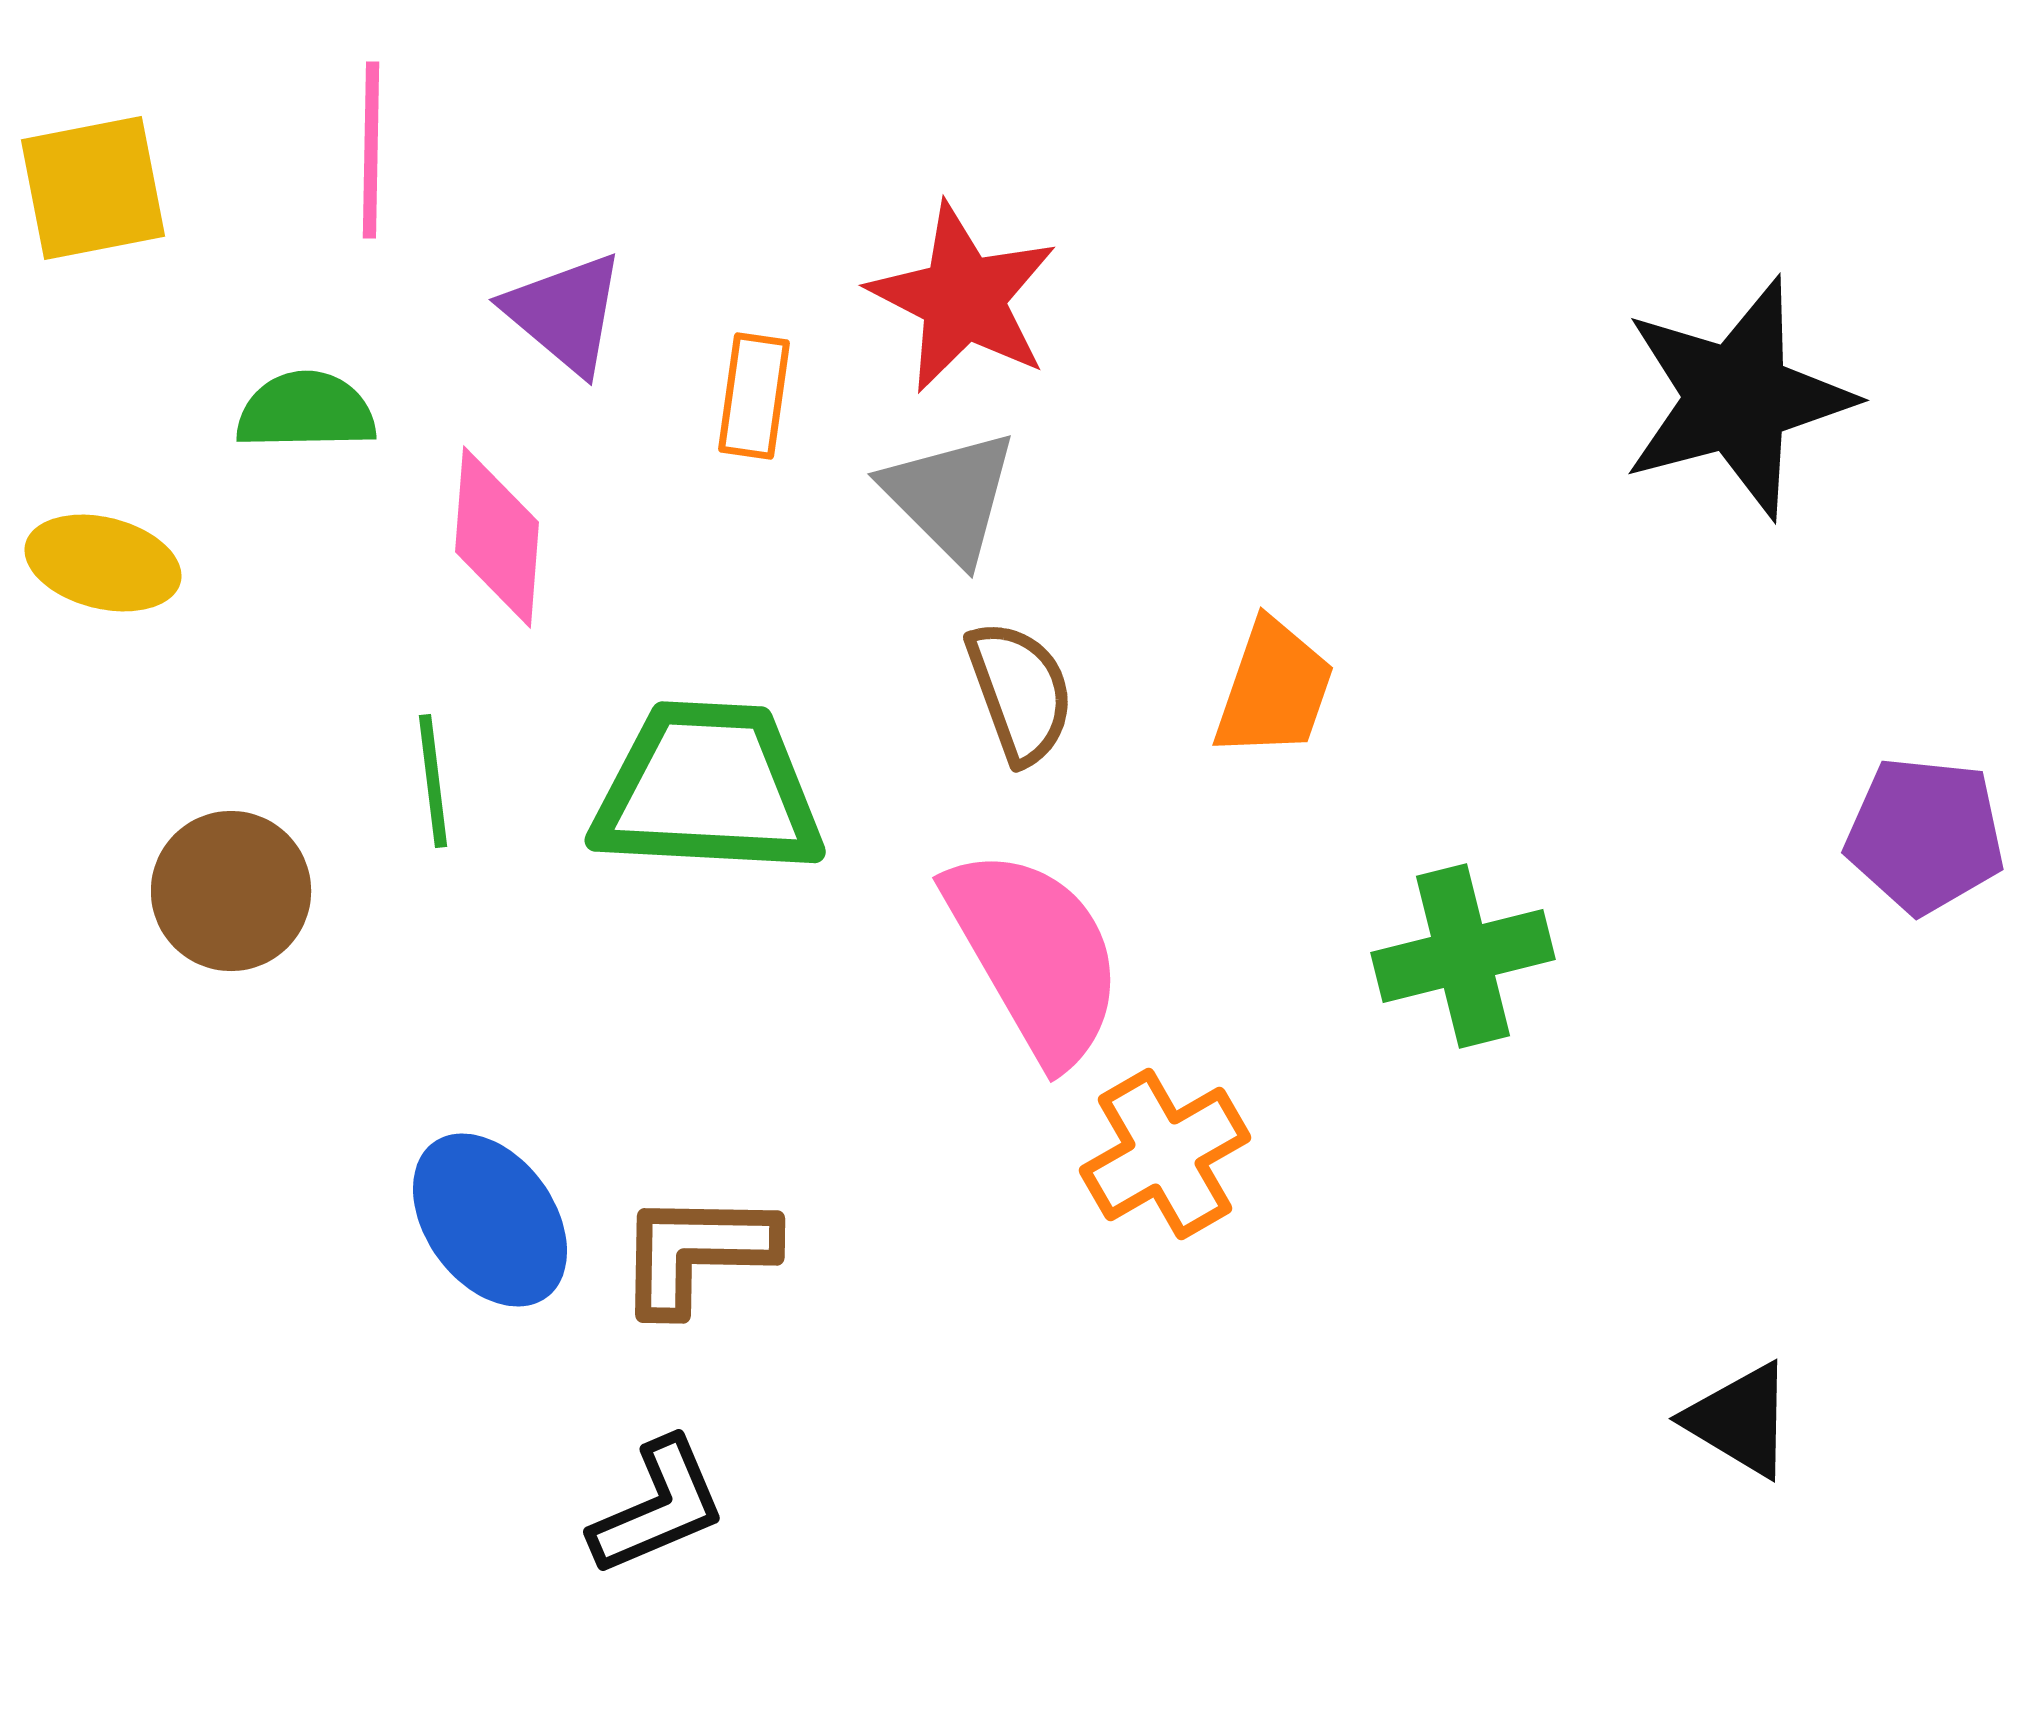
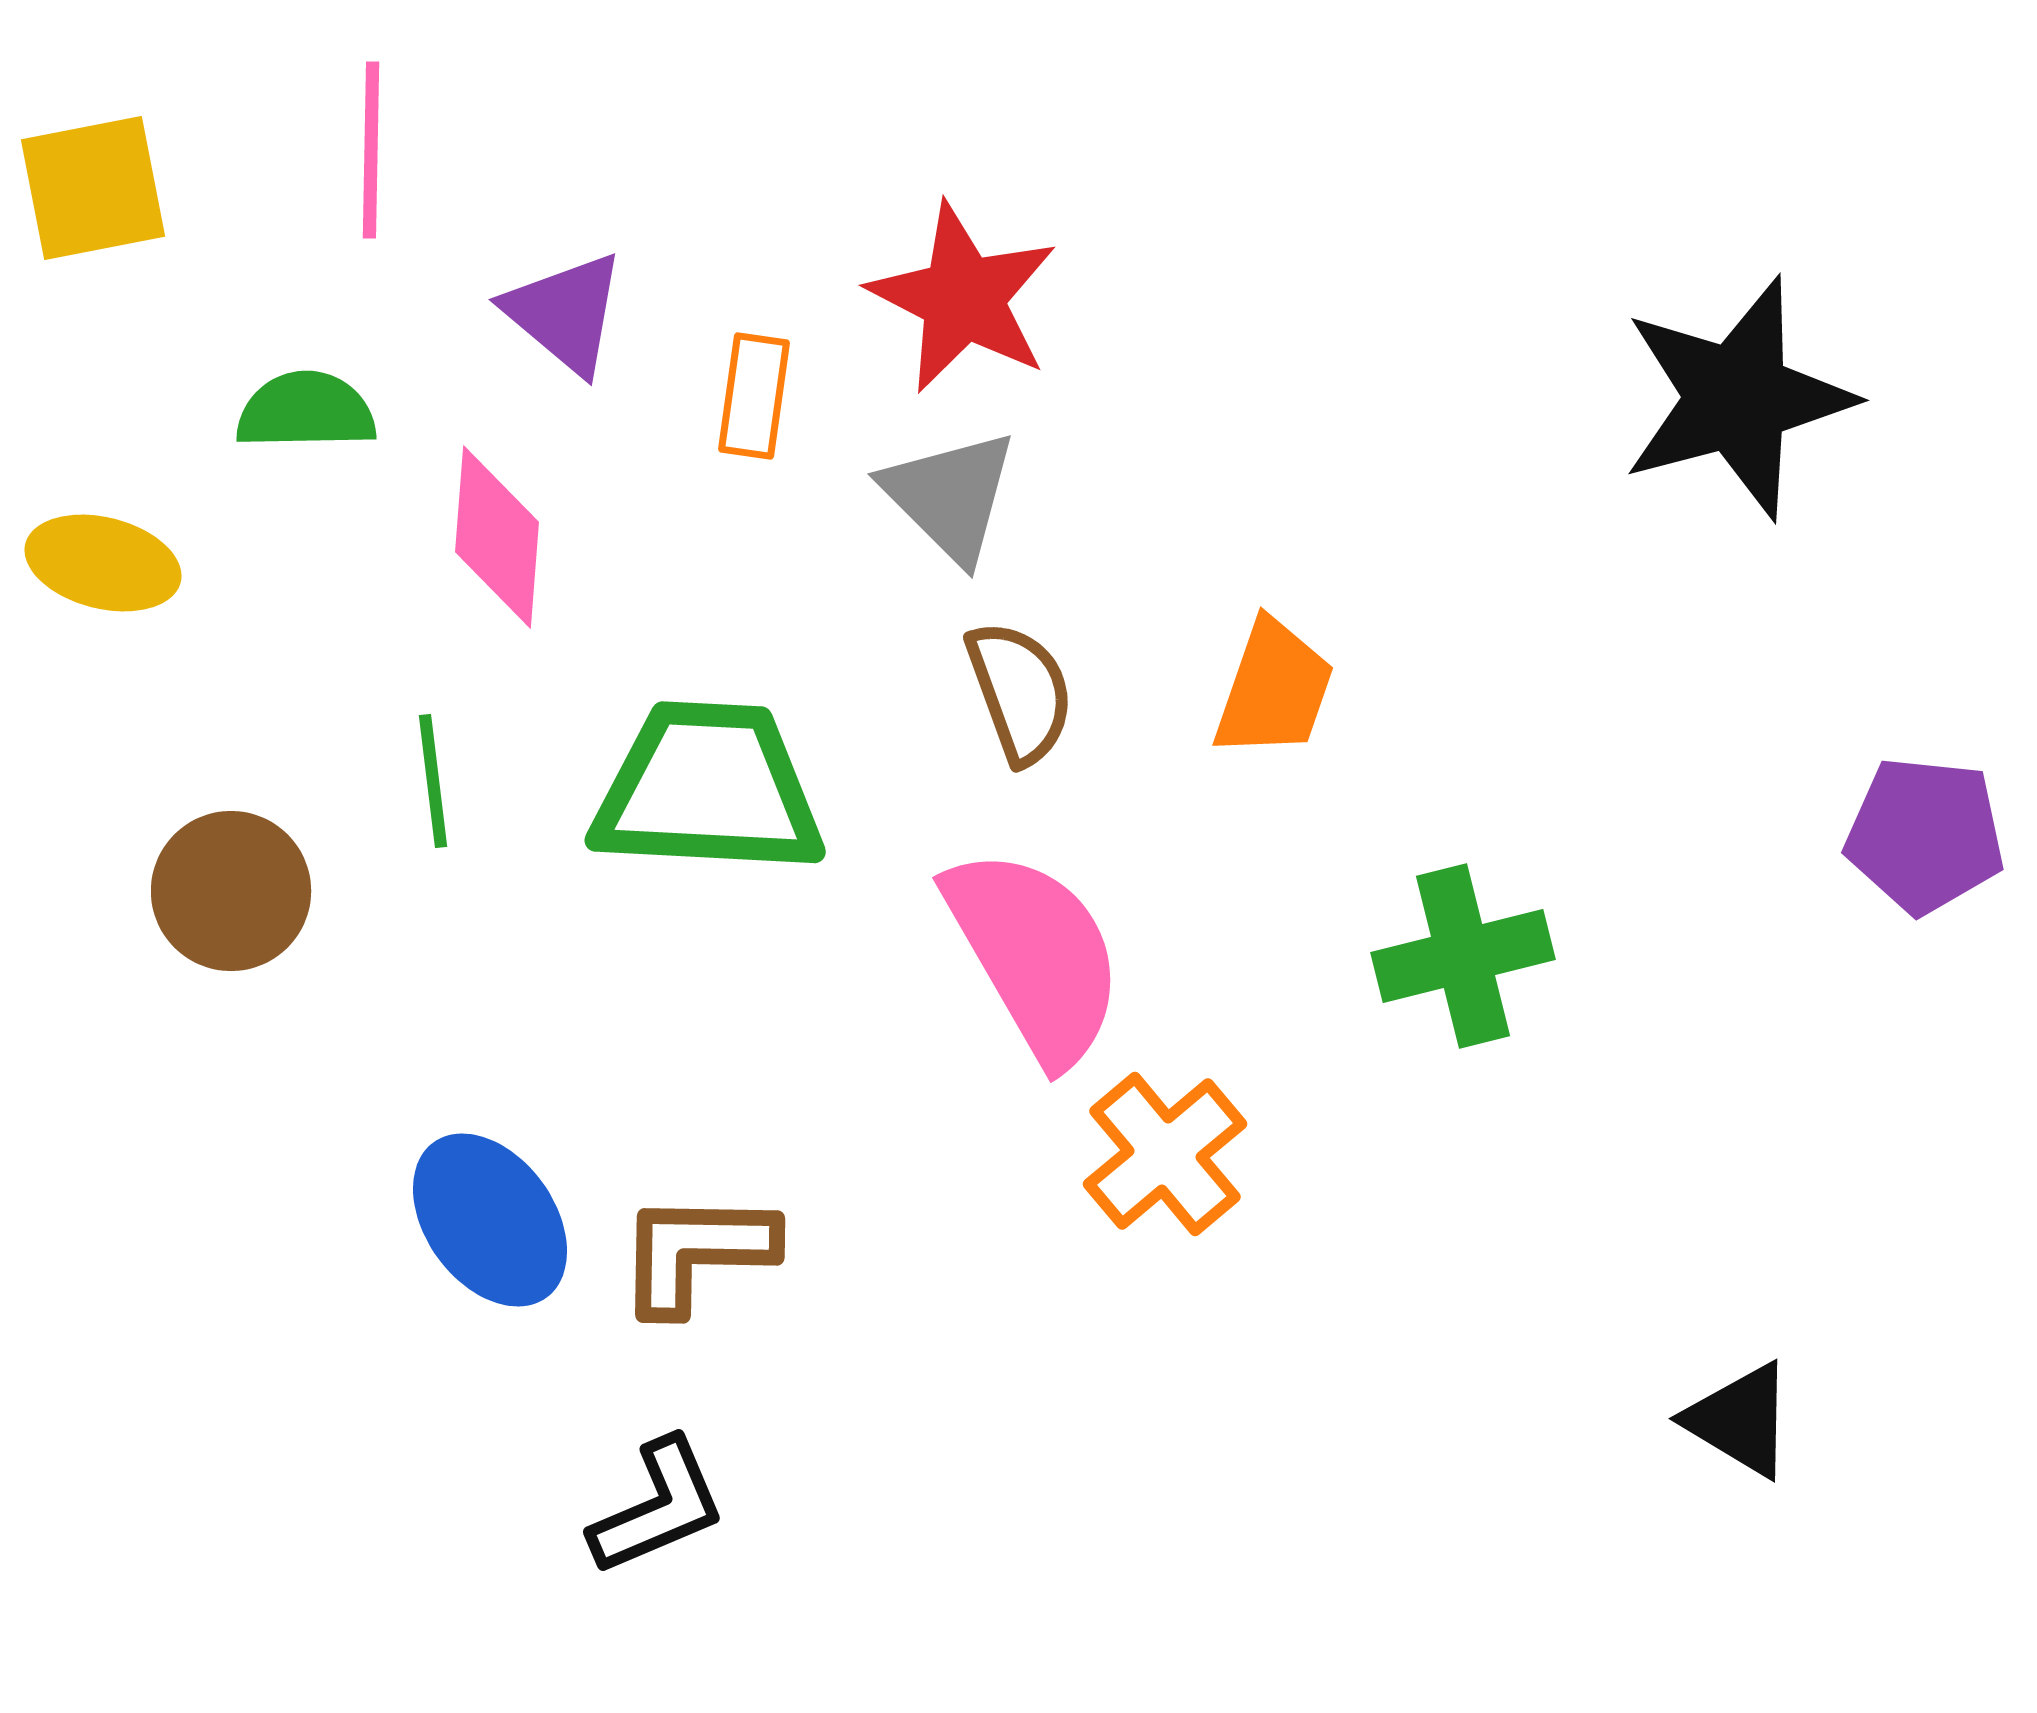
orange cross: rotated 10 degrees counterclockwise
